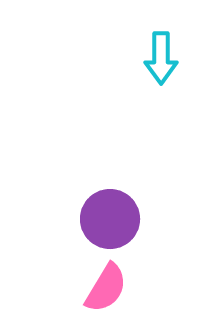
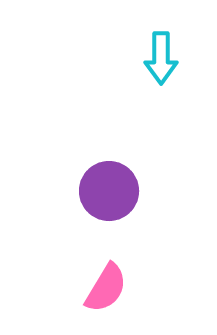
purple circle: moved 1 px left, 28 px up
